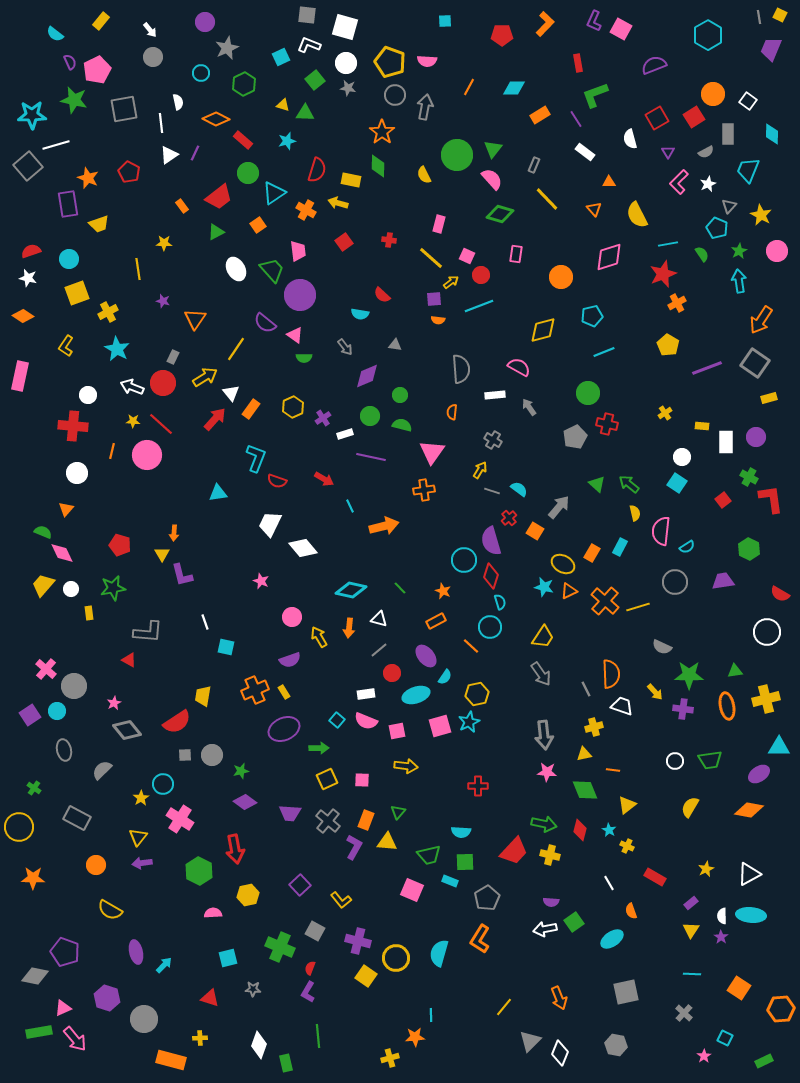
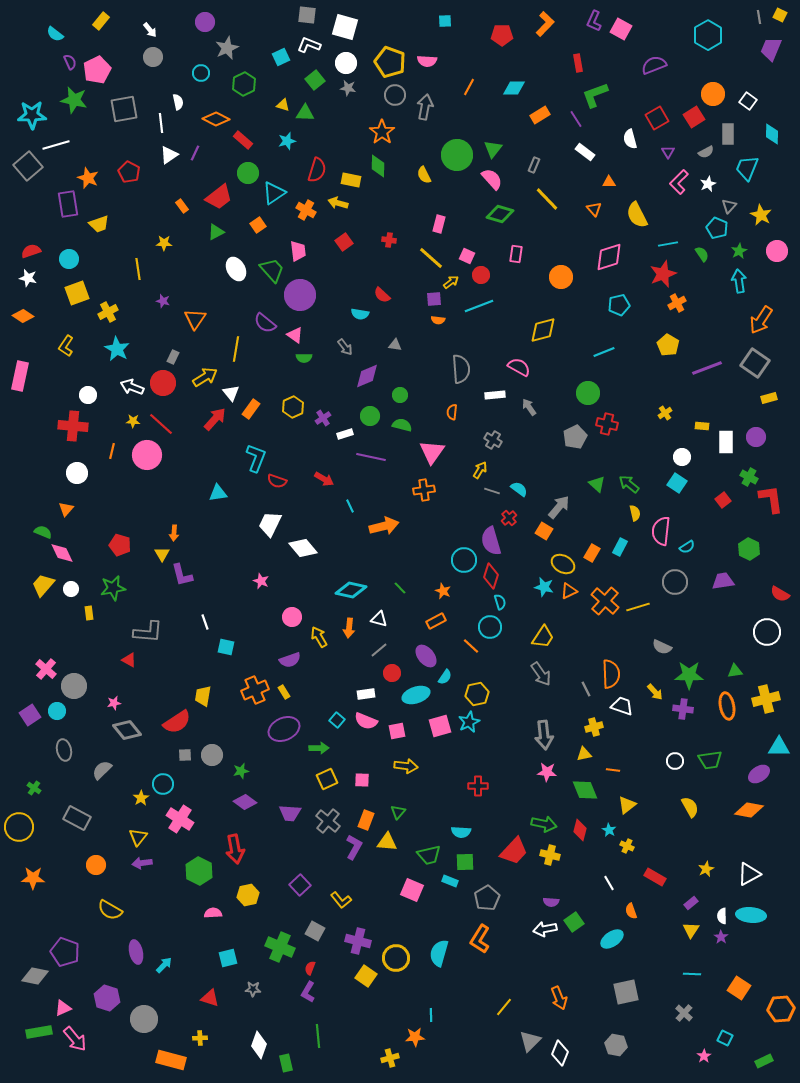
cyan trapezoid at (748, 170): moved 1 px left, 2 px up
cyan pentagon at (592, 316): moved 27 px right, 11 px up
yellow line at (236, 349): rotated 25 degrees counterclockwise
orange square at (535, 531): moved 9 px right
pink star at (114, 703): rotated 16 degrees clockwise
yellow semicircle at (690, 807): rotated 120 degrees clockwise
